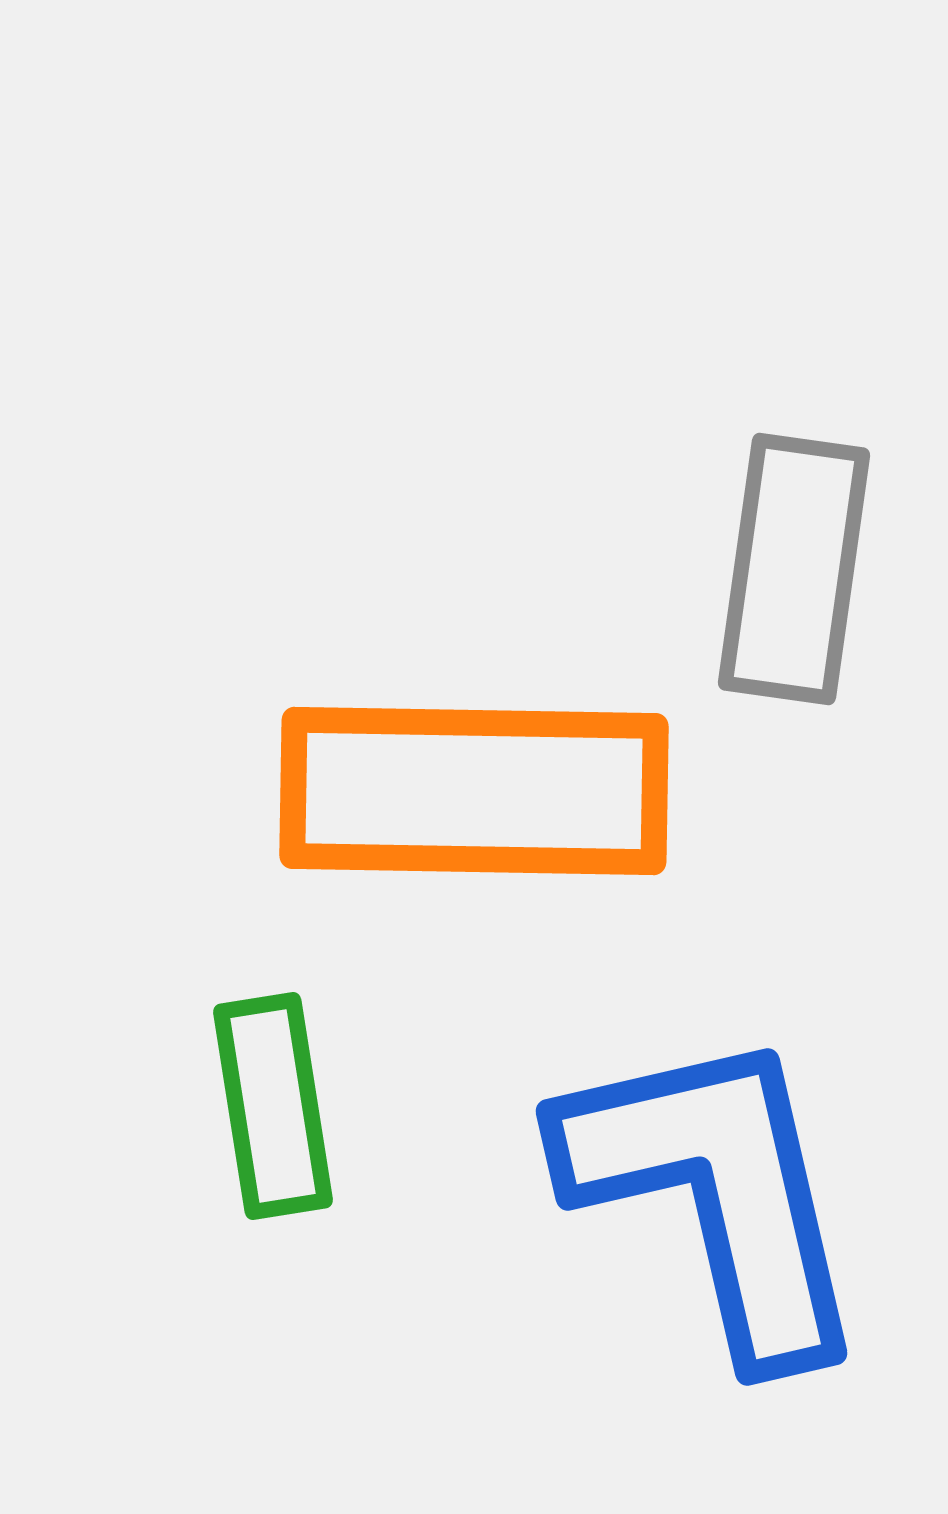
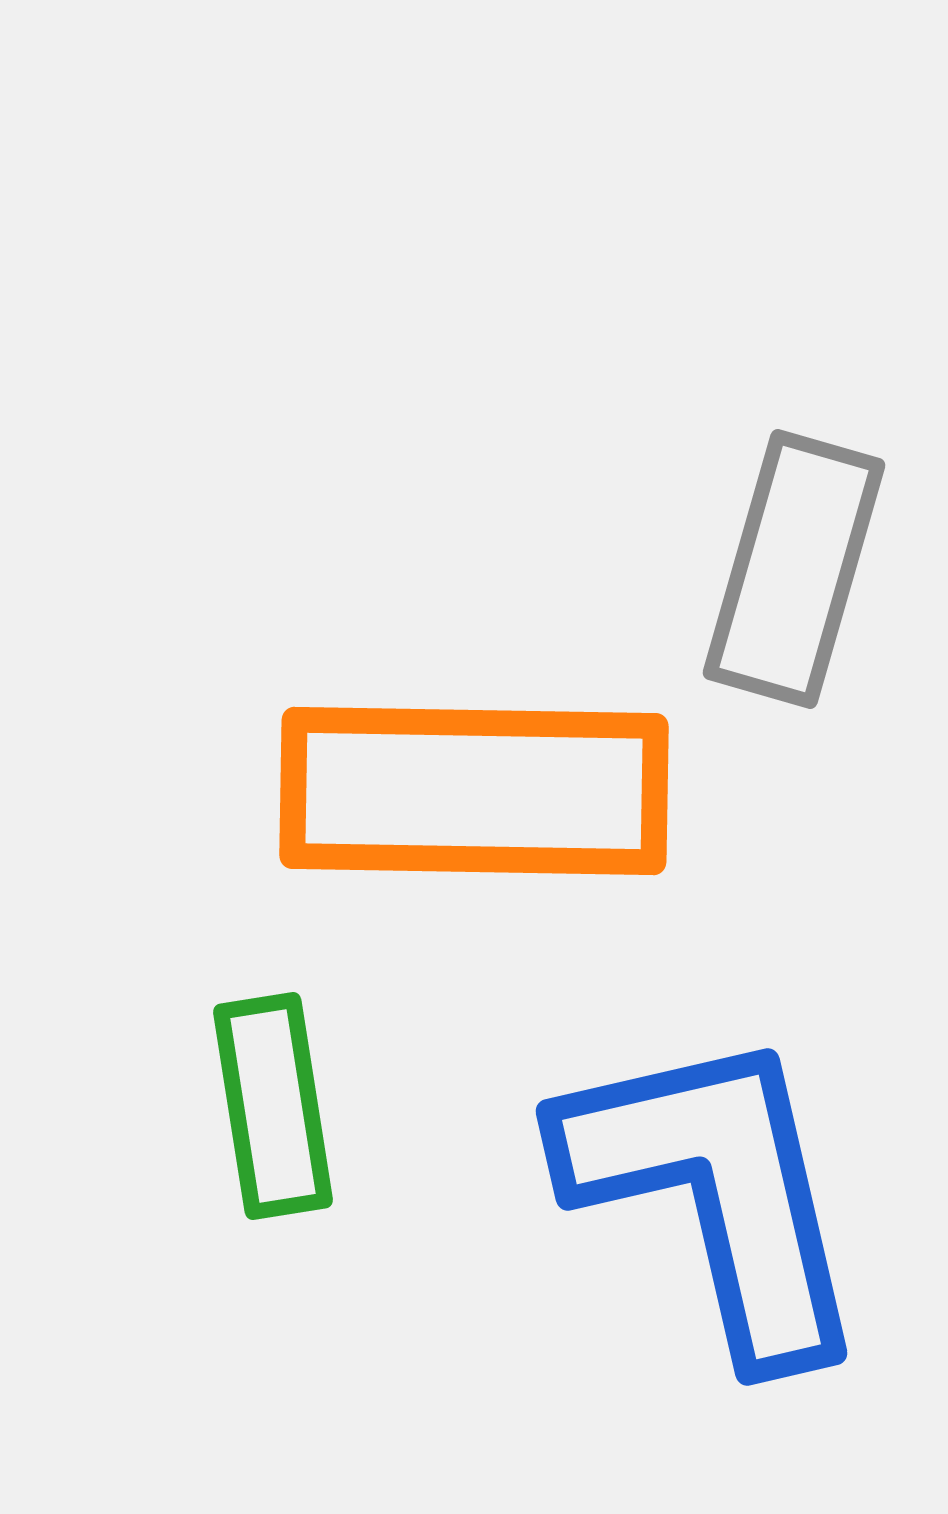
gray rectangle: rotated 8 degrees clockwise
